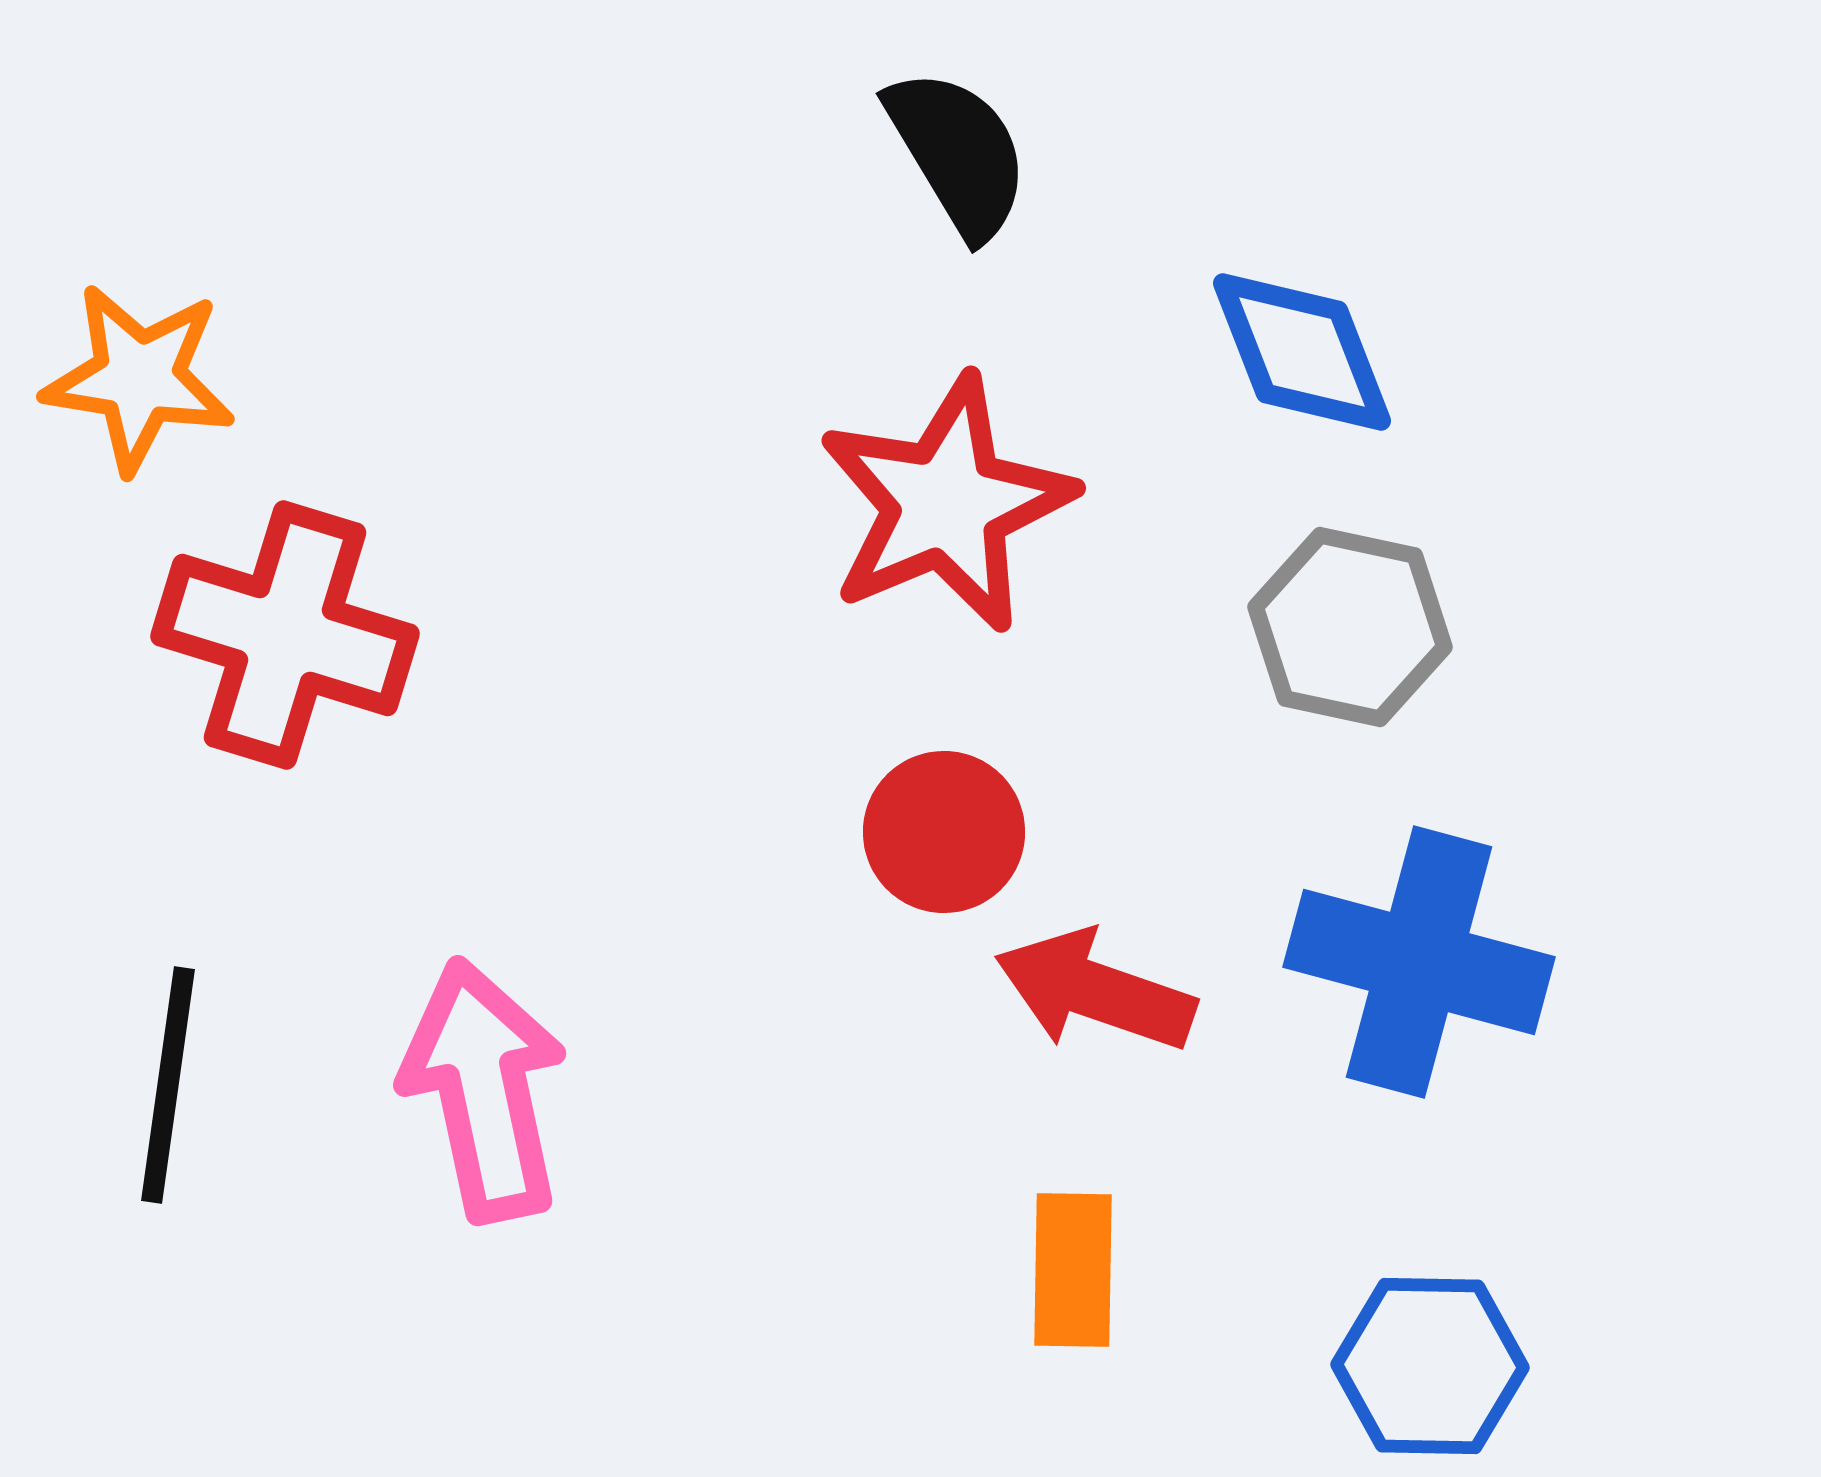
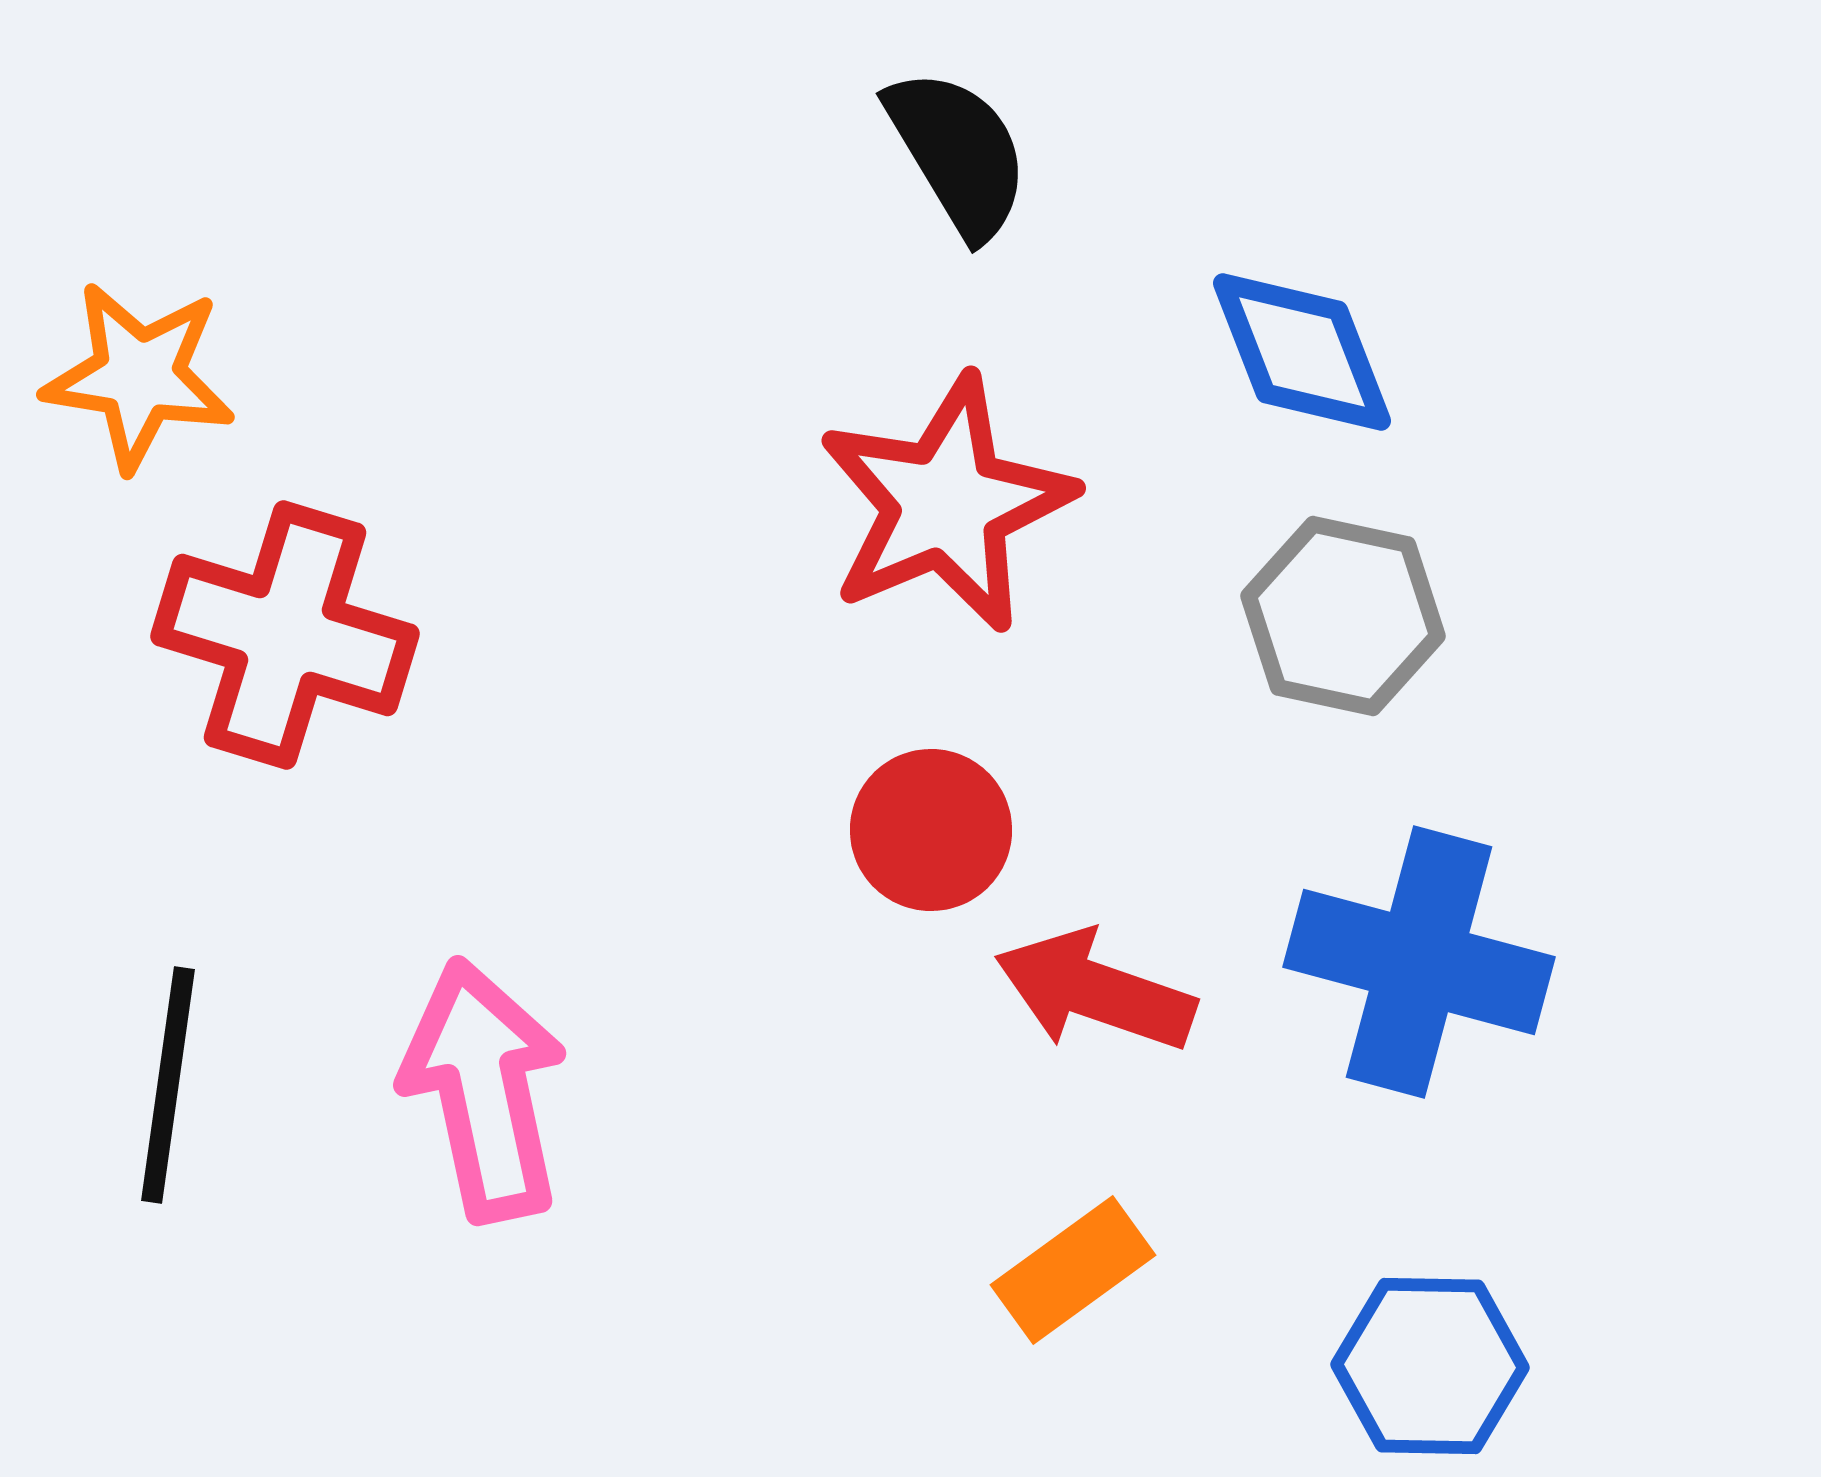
orange star: moved 2 px up
gray hexagon: moved 7 px left, 11 px up
red circle: moved 13 px left, 2 px up
orange rectangle: rotated 53 degrees clockwise
